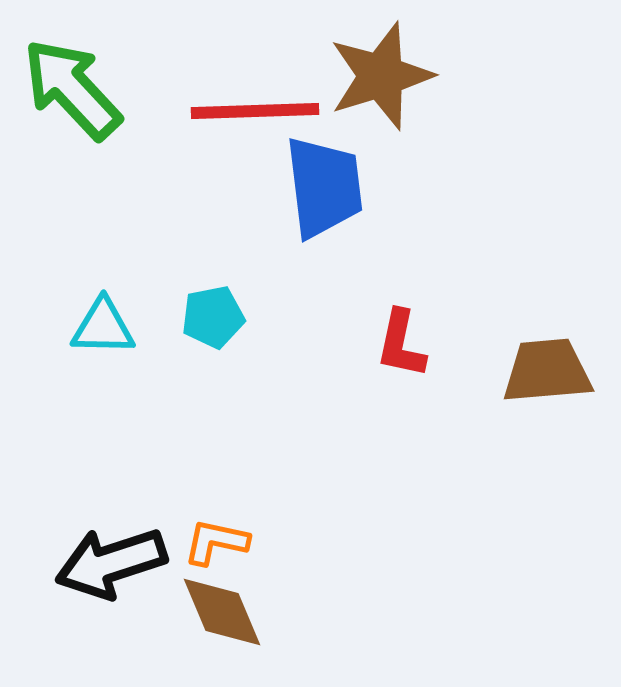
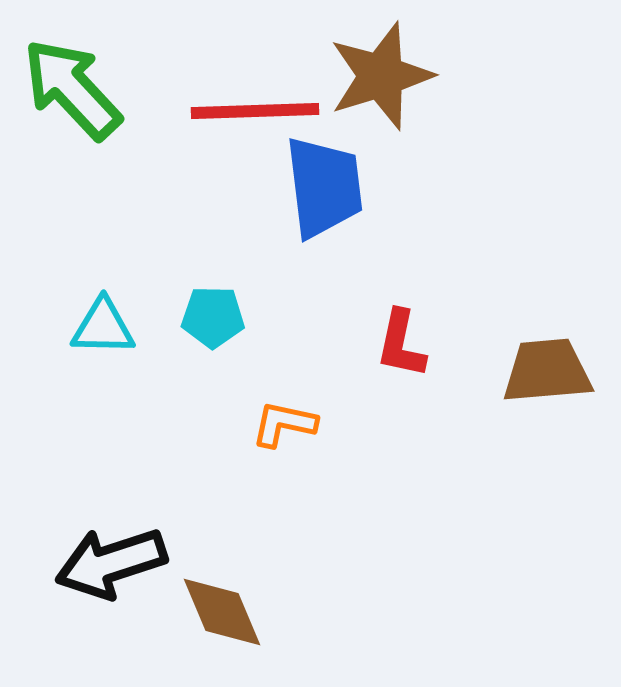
cyan pentagon: rotated 12 degrees clockwise
orange L-shape: moved 68 px right, 118 px up
